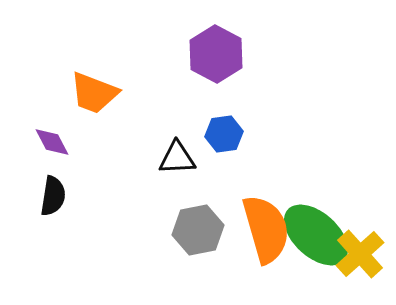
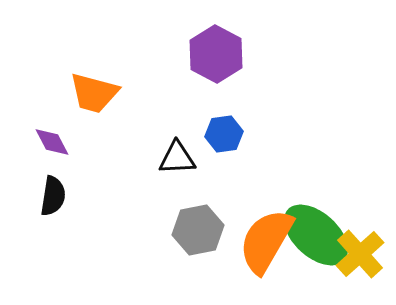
orange trapezoid: rotated 6 degrees counterclockwise
orange semicircle: moved 12 px down; rotated 134 degrees counterclockwise
